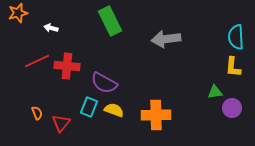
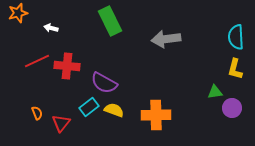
yellow L-shape: moved 2 px right, 2 px down; rotated 10 degrees clockwise
cyan rectangle: rotated 30 degrees clockwise
